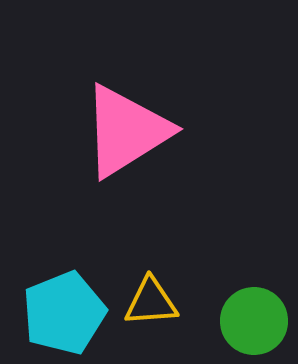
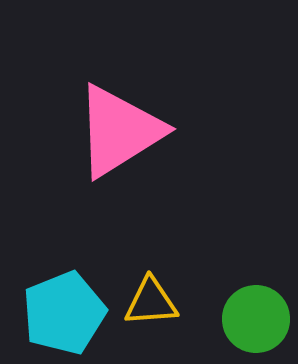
pink triangle: moved 7 px left
green circle: moved 2 px right, 2 px up
